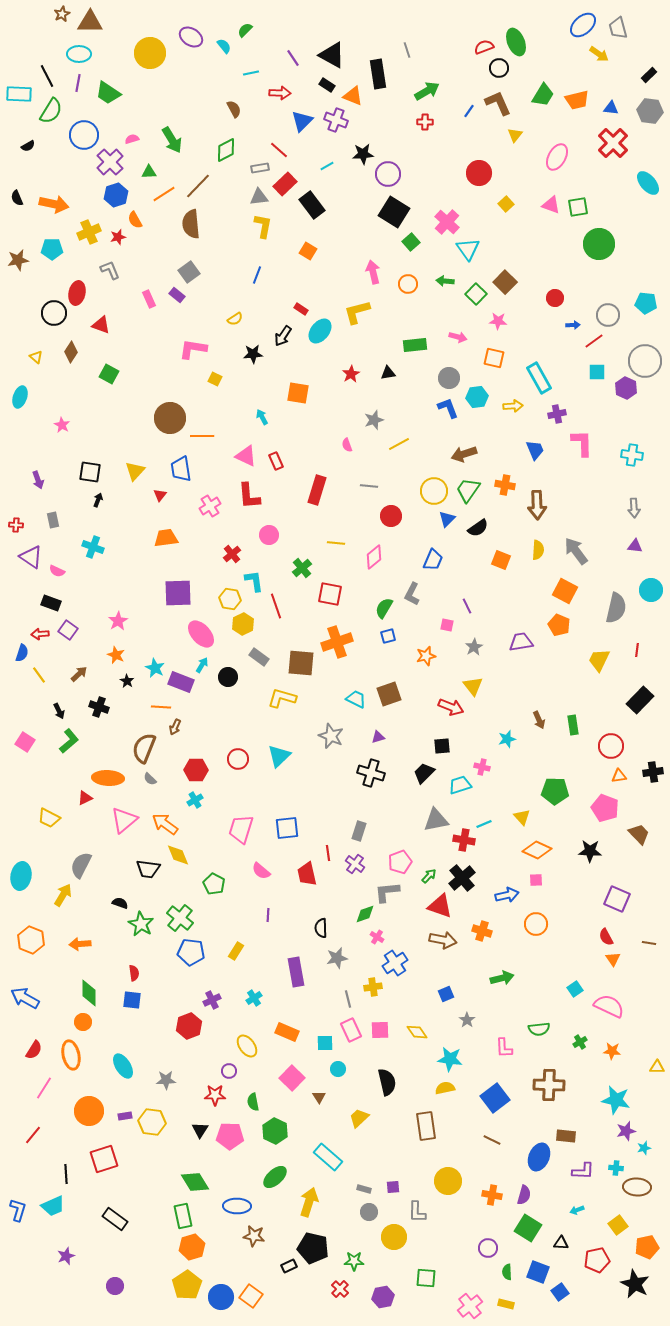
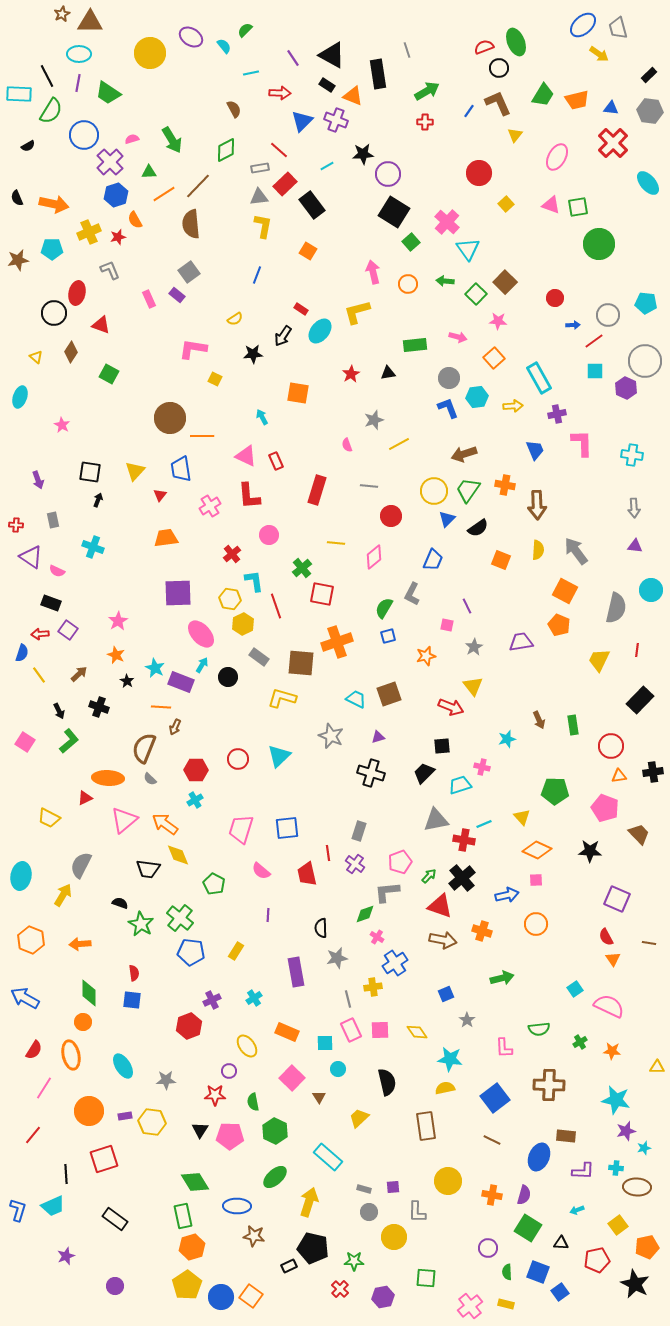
orange square at (494, 358): rotated 35 degrees clockwise
cyan square at (597, 372): moved 2 px left, 1 px up
red square at (330, 594): moved 8 px left
